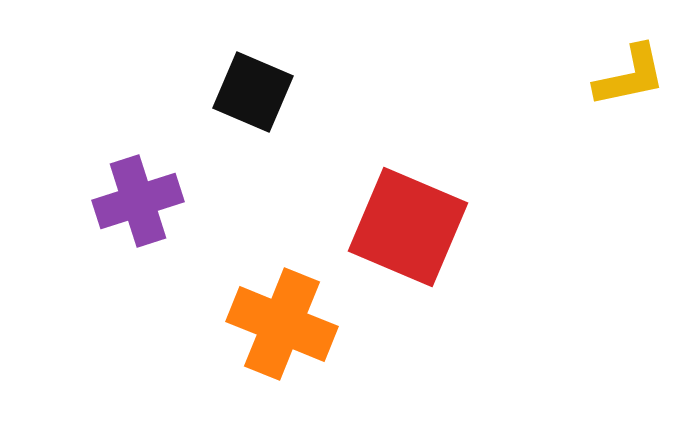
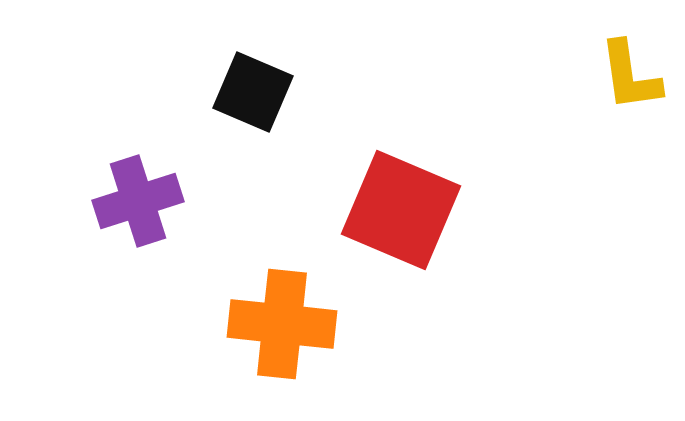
yellow L-shape: rotated 94 degrees clockwise
red square: moved 7 px left, 17 px up
orange cross: rotated 16 degrees counterclockwise
